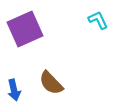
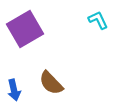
purple square: rotated 6 degrees counterclockwise
